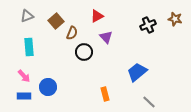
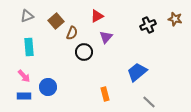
purple triangle: rotated 24 degrees clockwise
